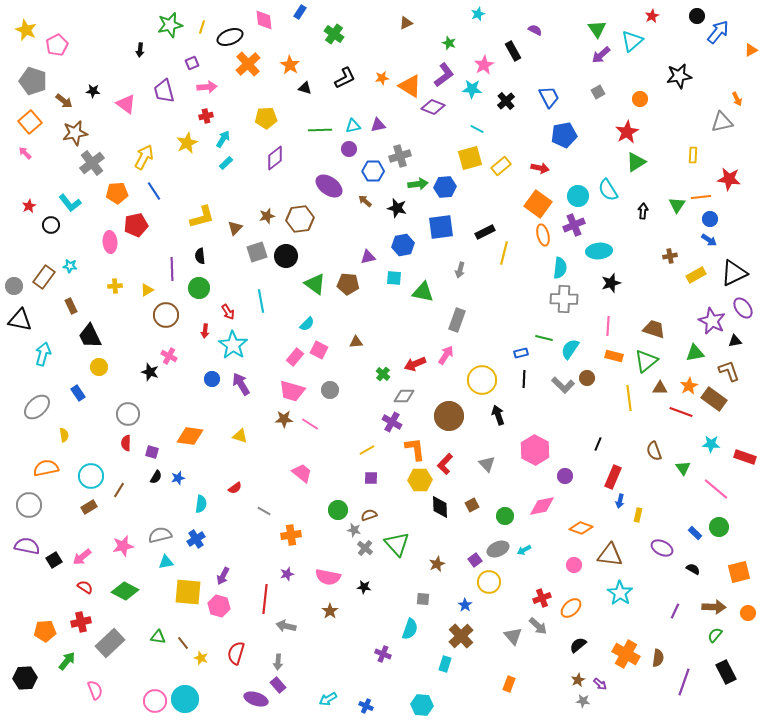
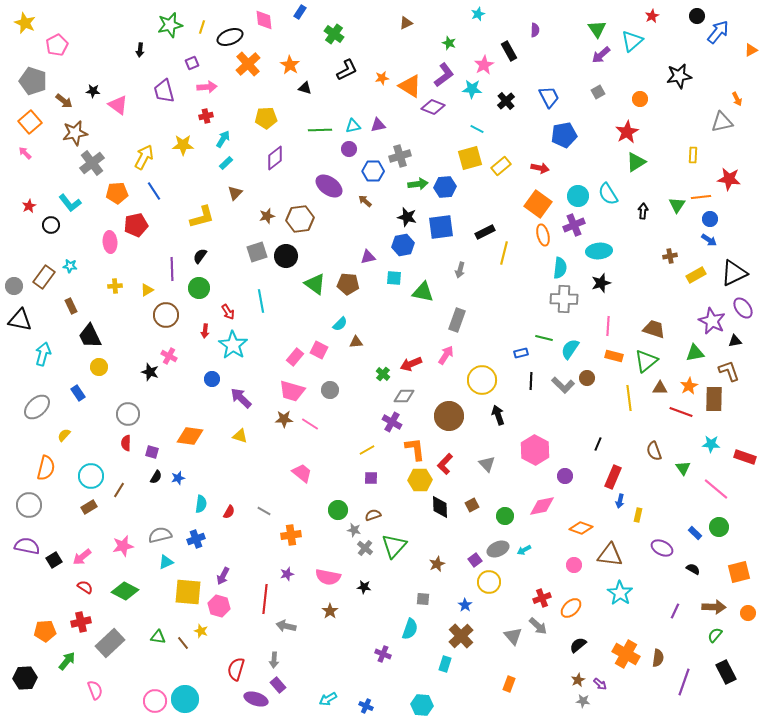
yellow star at (26, 30): moved 1 px left, 7 px up
purple semicircle at (535, 30): rotated 64 degrees clockwise
black rectangle at (513, 51): moved 4 px left
black L-shape at (345, 78): moved 2 px right, 8 px up
pink triangle at (126, 104): moved 8 px left, 1 px down
yellow star at (187, 143): moved 4 px left, 2 px down; rotated 25 degrees clockwise
cyan semicircle at (608, 190): moved 4 px down
black star at (397, 208): moved 10 px right, 9 px down
brown triangle at (235, 228): moved 35 px up
black semicircle at (200, 256): rotated 42 degrees clockwise
black star at (611, 283): moved 10 px left
cyan semicircle at (307, 324): moved 33 px right
red arrow at (415, 364): moved 4 px left
black line at (524, 379): moved 7 px right, 2 px down
purple arrow at (241, 384): moved 14 px down; rotated 15 degrees counterclockwise
brown rectangle at (714, 399): rotated 55 degrees clockwise
yellow semicircle at (64, 435): rotated 128 degrees counterclockwise
orange semicircle at (46, 468): rotated 115 degrees clockwise
red semicircle at (235, 488): moved 6 px left, 24 px down; rotated 24 degrees counterclockwise
brown semicircle at (369, 515): moved 4 px right
blue cross at (196, 539): rotated 12 degrees clockwise
green triangle at (397, 544): moved 3 px left, 2 px down; rotated 24 degrees clockwise
cyan triangle at (166, 562): rotated 14 degrees counterclockwise
red semicircle at (236, 653): moved 16 px down
yellow star at (201, 658): moved 27 px up
gray arrow at (278, 662): moved 4 px left, 2 px up
